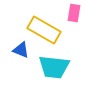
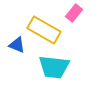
pink rectangle: rotated 30 degrees clockwise
blue triangle: moved 4 px left, 5 px up
